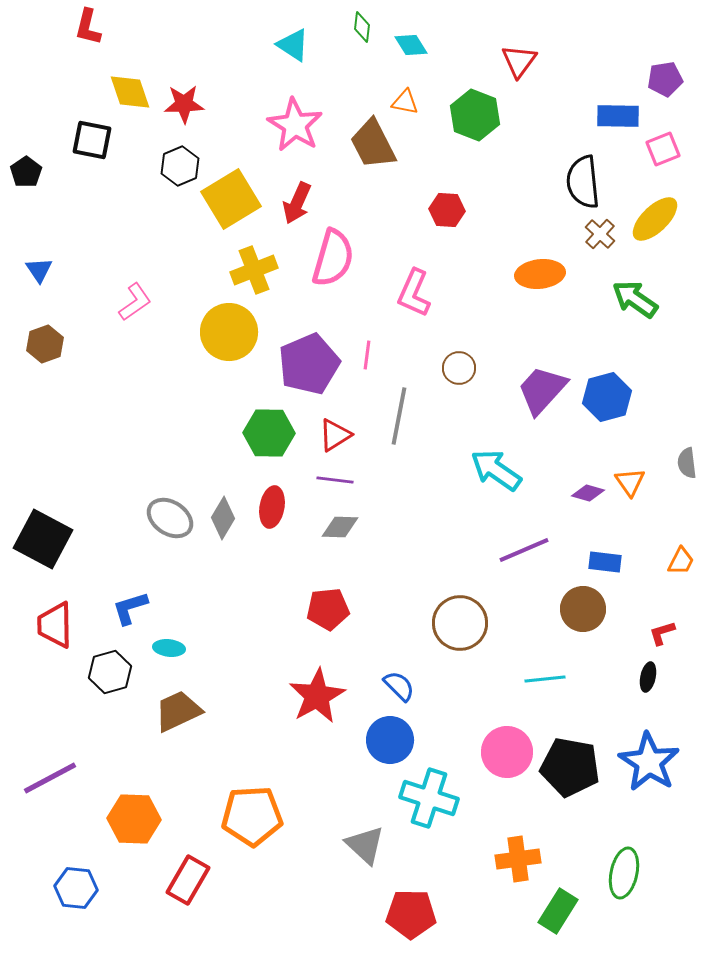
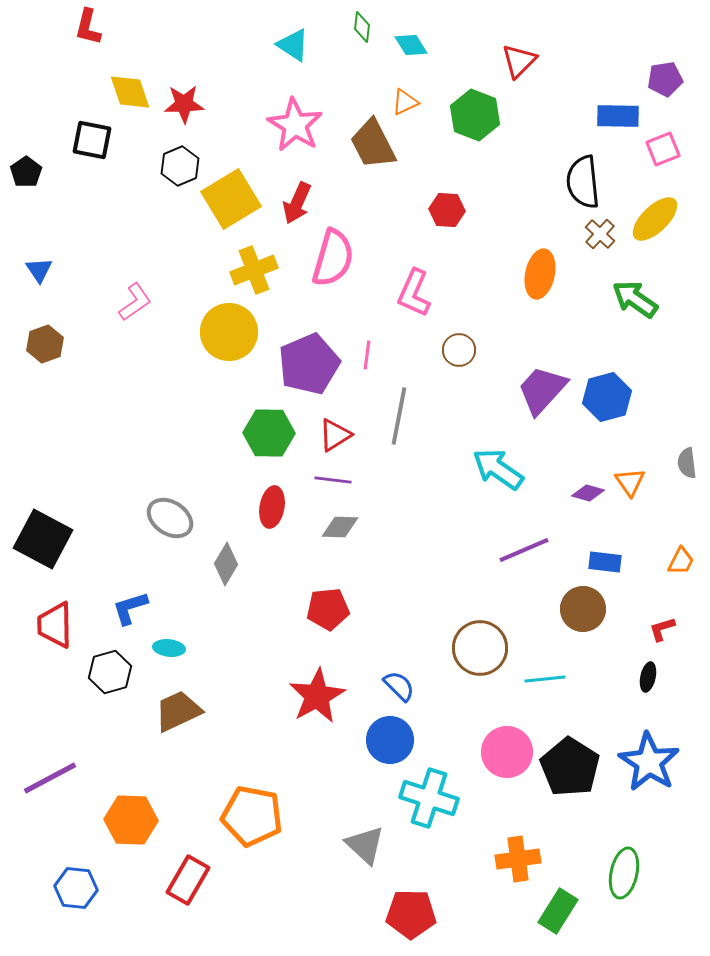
red triangle at (519, 61): rotated 9 degrees clockwise
orange triangle at (405, 102): rotated 36 degrees counterclockwise
orange ellipse at (540, 274): rotated 72 degrees counterclockwise
brown circle at (459, 368): moved 18 px up
cyan arrow at (496, 470): moved 2 px right, 1 px up
purple line at (335, 480): moved 2 px left
gray diamond at (223, 518): moved 3 px right, 46 px down
brown circle at (460, 623): moved 20 px right, 25 px down
red L-shape at (662, 633): moved 4 px up
black pentagon at (570, 767): rotated 22 degrees clockwise
orange pentagon at (252, 816): rotated 14 degrees clockwise
orange hexagon at (134, 819): moved 3 px left, 1 px down
